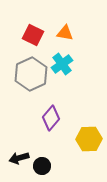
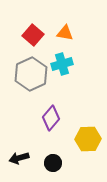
red square: rotated 15 degrees clockwise
cyan cross: rotated 20 degrees clockwise
yellow hexagon: moved 1 px left
black circle: moved 11 px right, 3 px up
